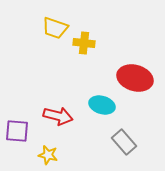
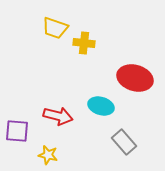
cyan ellipse: moved 1 px left, 1 px down
